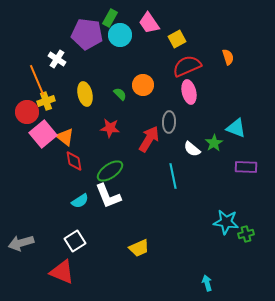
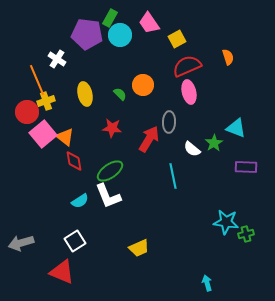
red star: moved 2 px right
